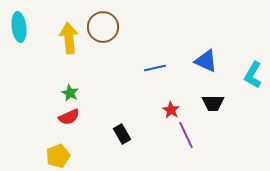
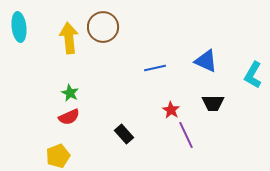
black rectangle: moved 2 px right; rotated 12 degrees counterclockwise
